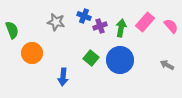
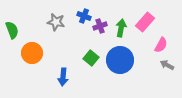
pink semicircle: moved 10 px left, 19 px down; rotated 70 degrees clockwise
